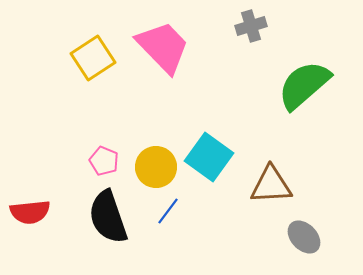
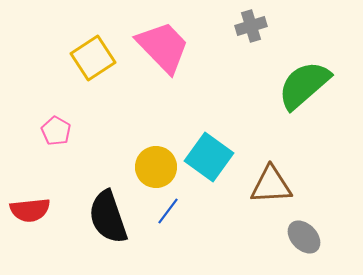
pink pentagon: moved 48 px left, 30 px up; rotated 8 degrees clockwise
red semicircle: moved 2 px up
